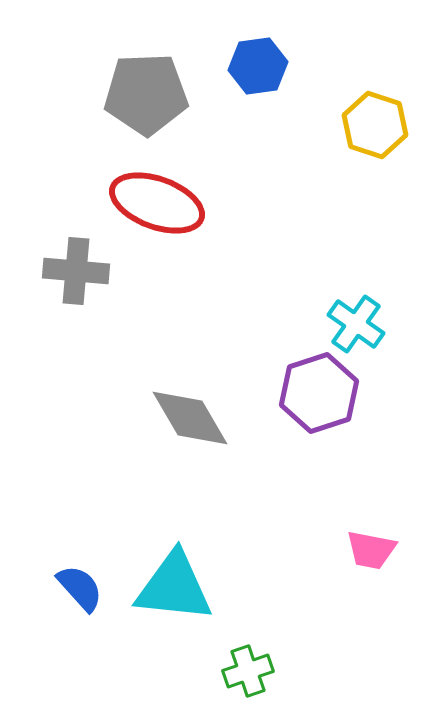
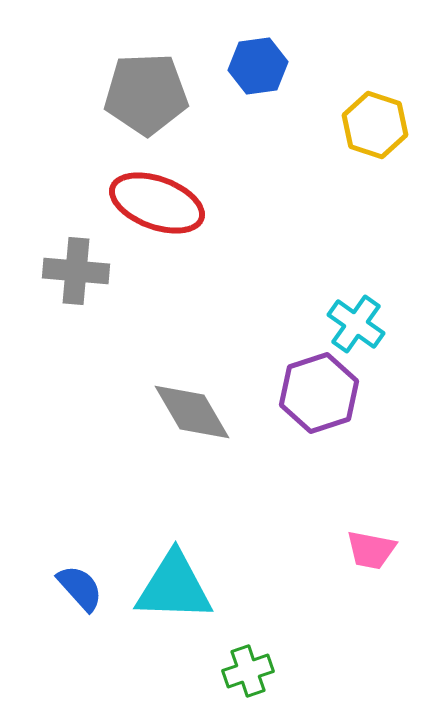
gray diamond: moved 2 px right, 6 px up
cyan triangle: rotated 4 degrees counterclockwise
